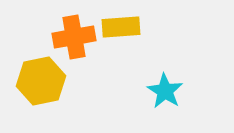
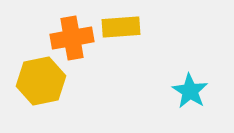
orange cross: moved 2 px left, 1 px down
cyan star: moved 25 px right
